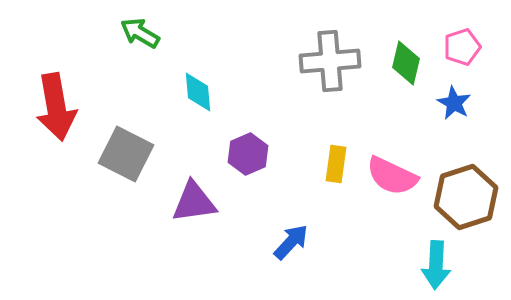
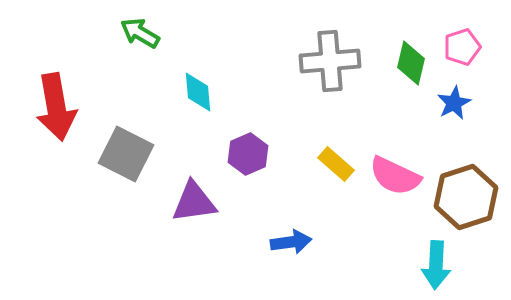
green diamond: moved 5 px right
blue star: rotated 16 degrees clockwise
yellow rectangle: rotated 57 degrees counterclockwise
pink semicircle: moved 3 px right
blue arrow: rotated 39 degrees clockwise
